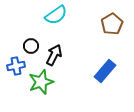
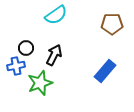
brown pentagon: rotated 30 degrees clockwise
black circle: moved 5 px left, 2 px down
green star: moved 1 px left, 1 px down
